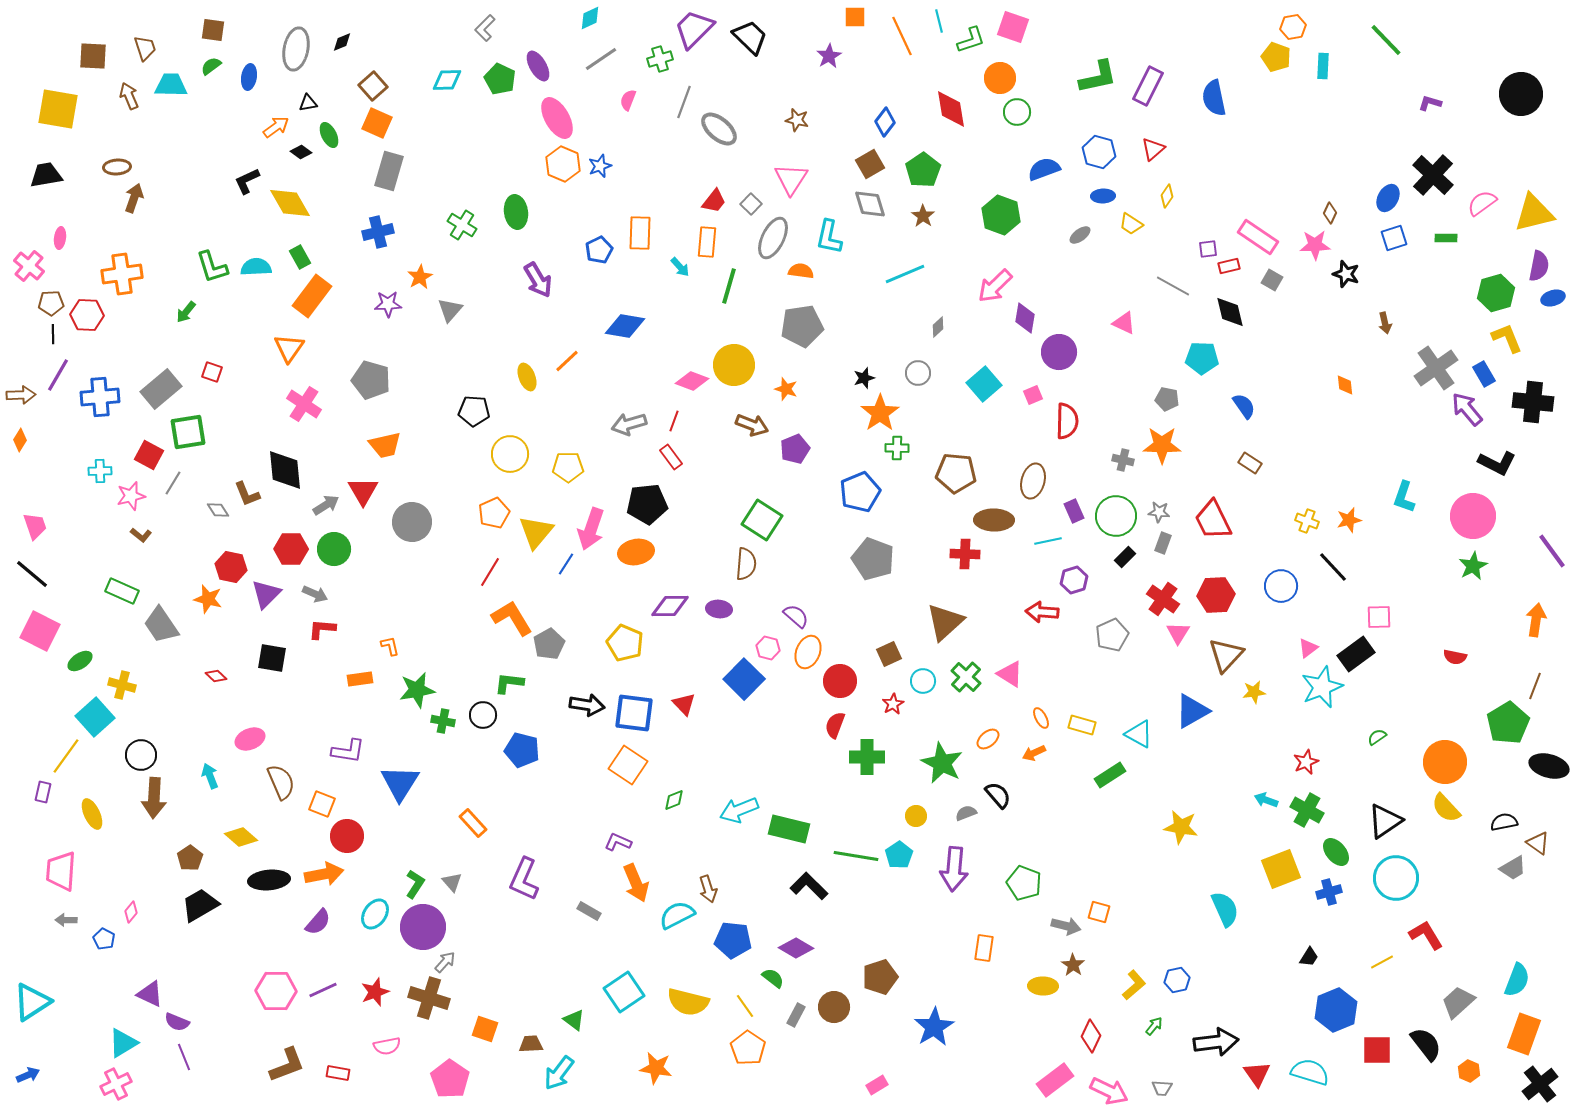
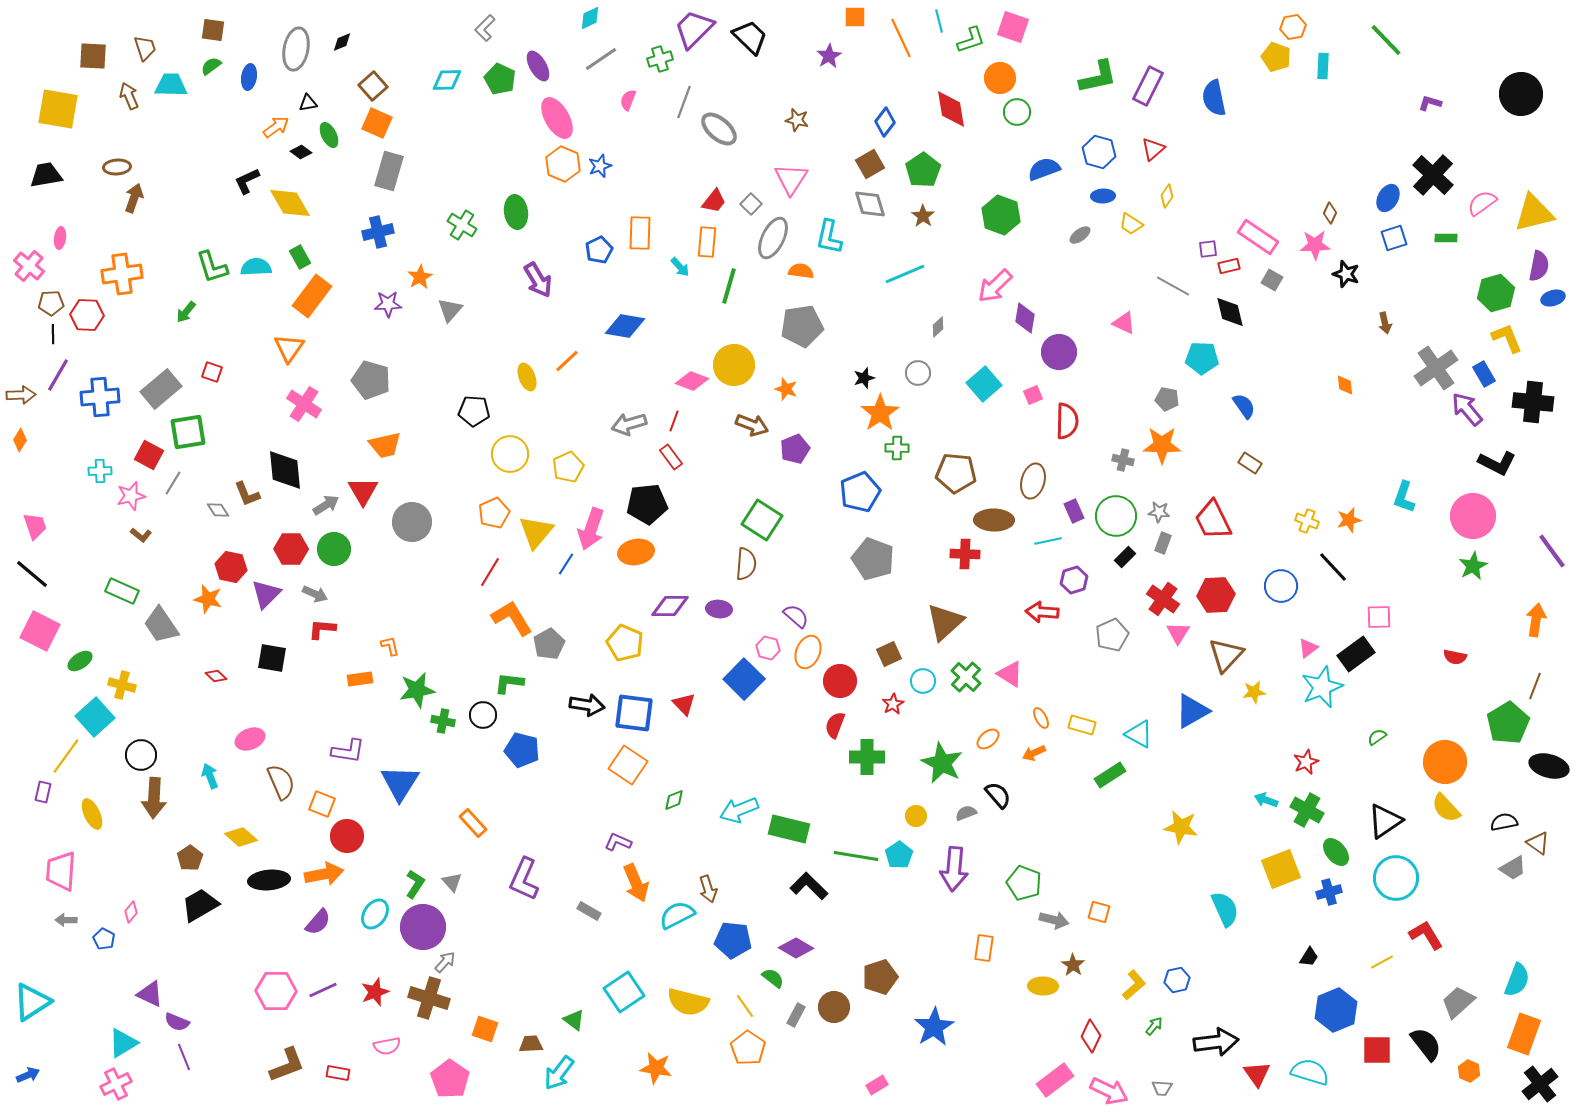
orange line at (902, 36): moved 1 px left, 2 px down
yellow pentagon at (568, 467): rotated 24 degrees counterclockwise
gray arrow at (1066, 926): moved 12 px left, 6 px up
